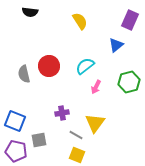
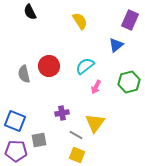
black semicircle: rotated 56 degrees clockwise
purple pentagon: rotated 10 degrees counterclockwise
